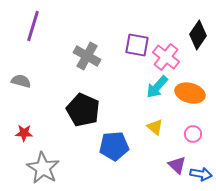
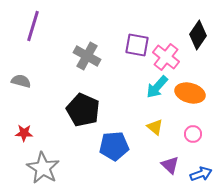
purple triangle: moved 7 px left
blue arrow: rotated 30 degrees counterclockwise
